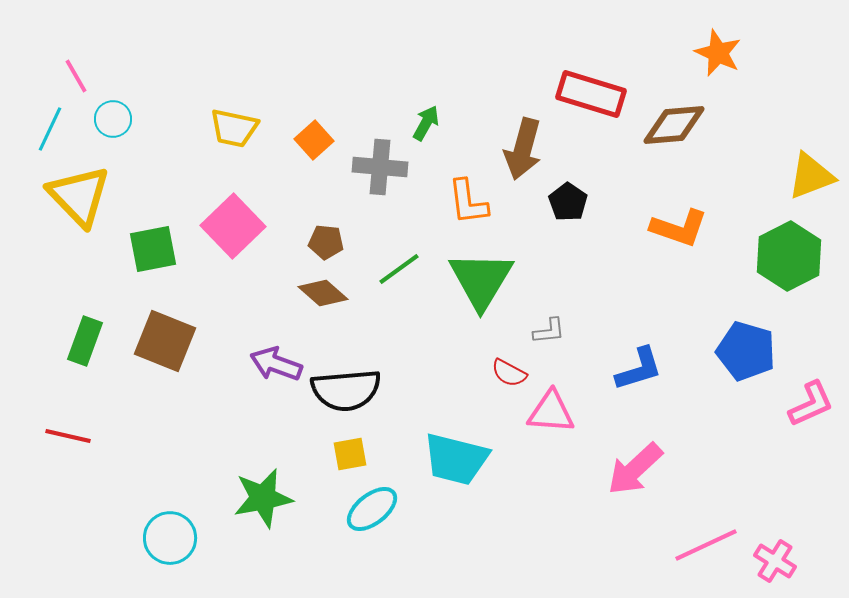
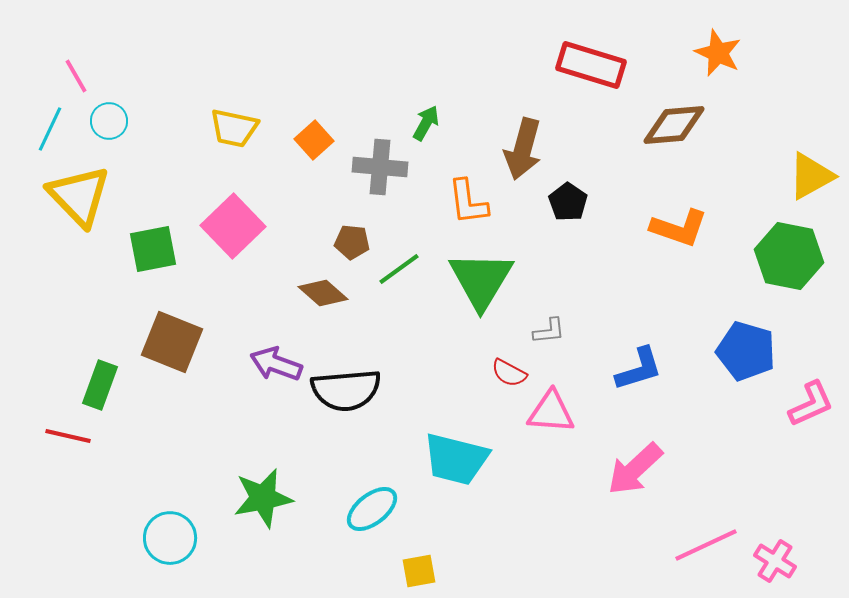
red rectangle at (591, 94): moved 29 px up
cyan circle at (113, 119): moved 4 px left, 2 px down
yellow triangle at (811, 176): rotated 8 degrees counterclockwise
brown pentagon at (326, 242): moved 26 px right
green hexagon at (789, 256): rotated 22 degrees counterclockwise
green rectangle at (85, 341): moved 15 px right, 44 px down
brown square at (165, 341): moved 7 px right, 1 px down
yellow square at (350, 454): moved 69 px right, 117 px down
